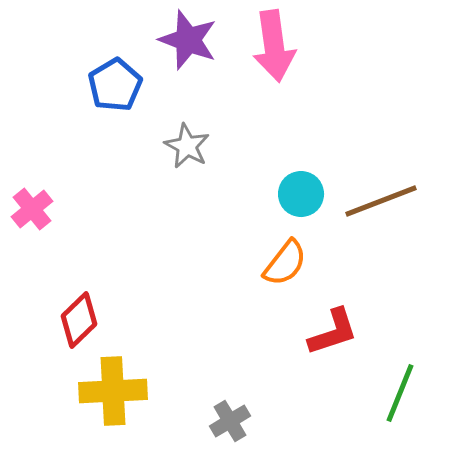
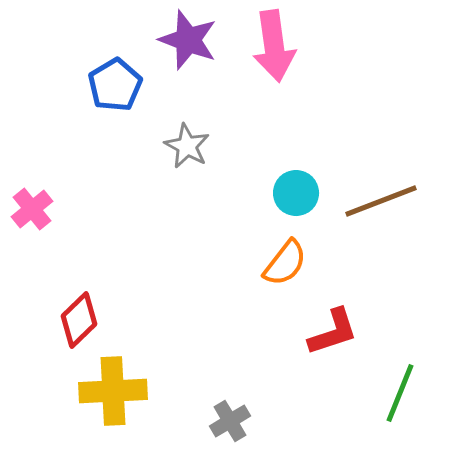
cyan circle: moved 5 px left, 1 px up
